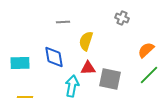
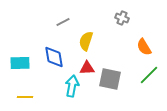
gray line: rotated 24 degrees counterclockwise
orange semicircle: moved 2 px left, 3 px up; rotated 78 degrees counterclockwise
red triangle: moved 1 px left
